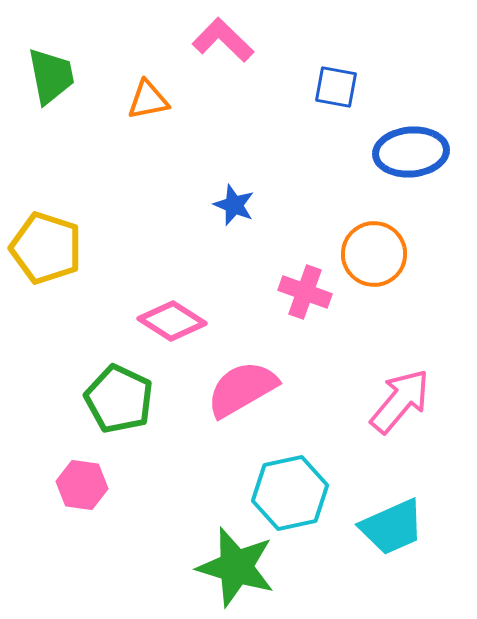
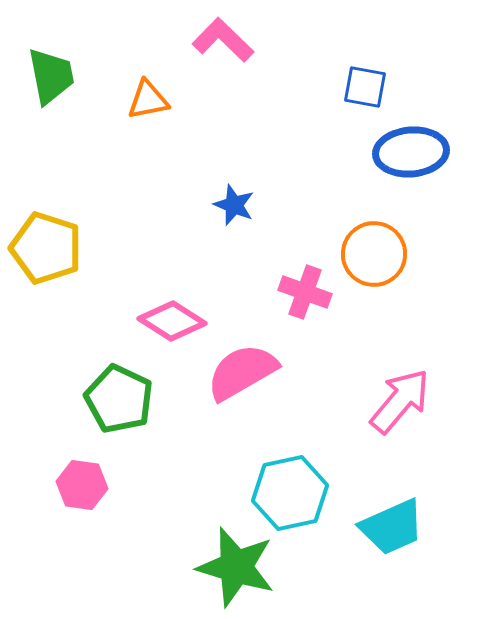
blue square: moved 29 px right
pink semicircle: moved 17 px up
